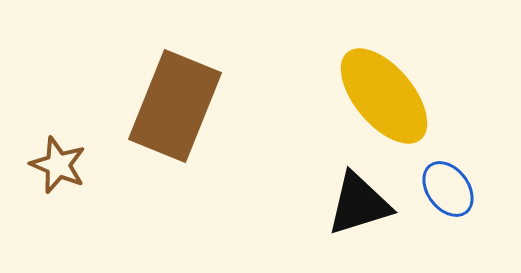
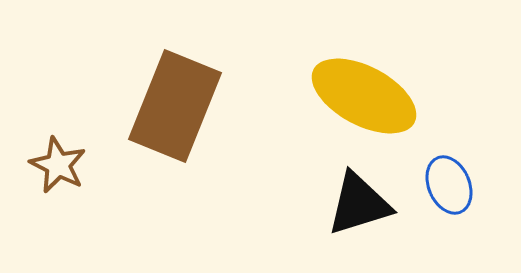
yellow ellipse: moved 20 px left; rotated 22 degrees counterclockwise
brown star: rotated 4 degrees clockwise
blue ellipse: moved 1 px right, 4 px up; rotated 14 degrees clockwise
